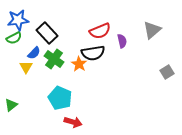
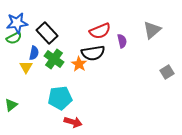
blue star: moved 1 px left, 3 px down
blue semicircle: rotated 32 degrees counterclockwise
cyan pentagon: rotated 30 degrees counterclockwise
